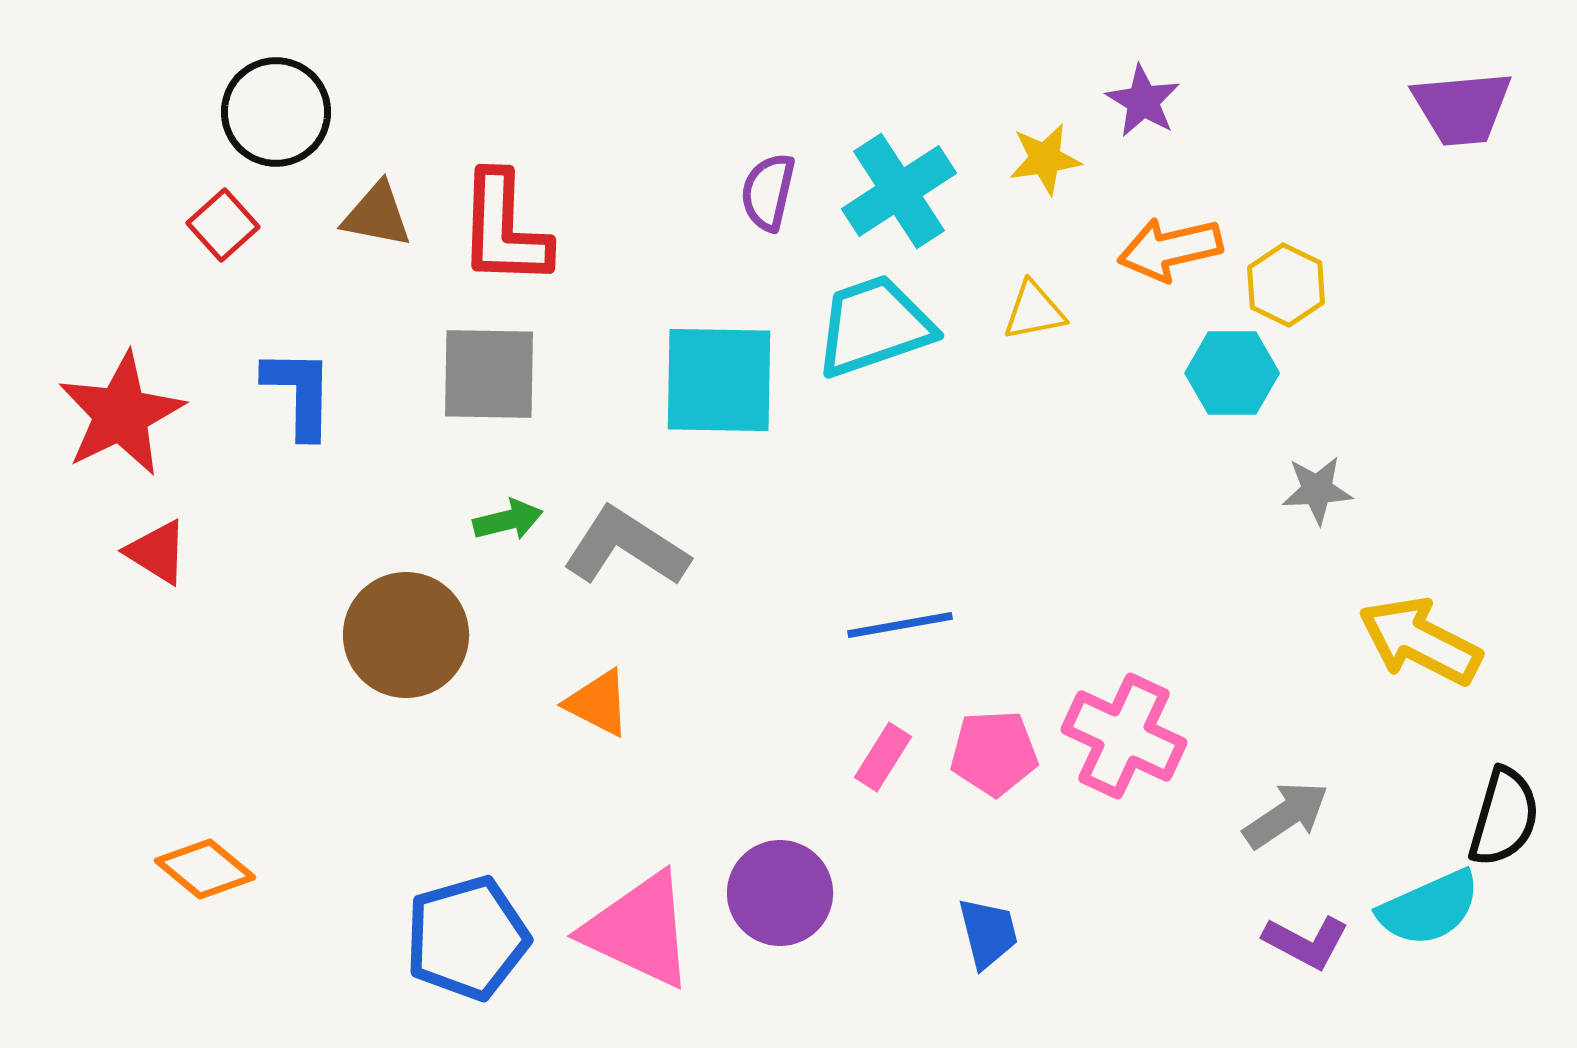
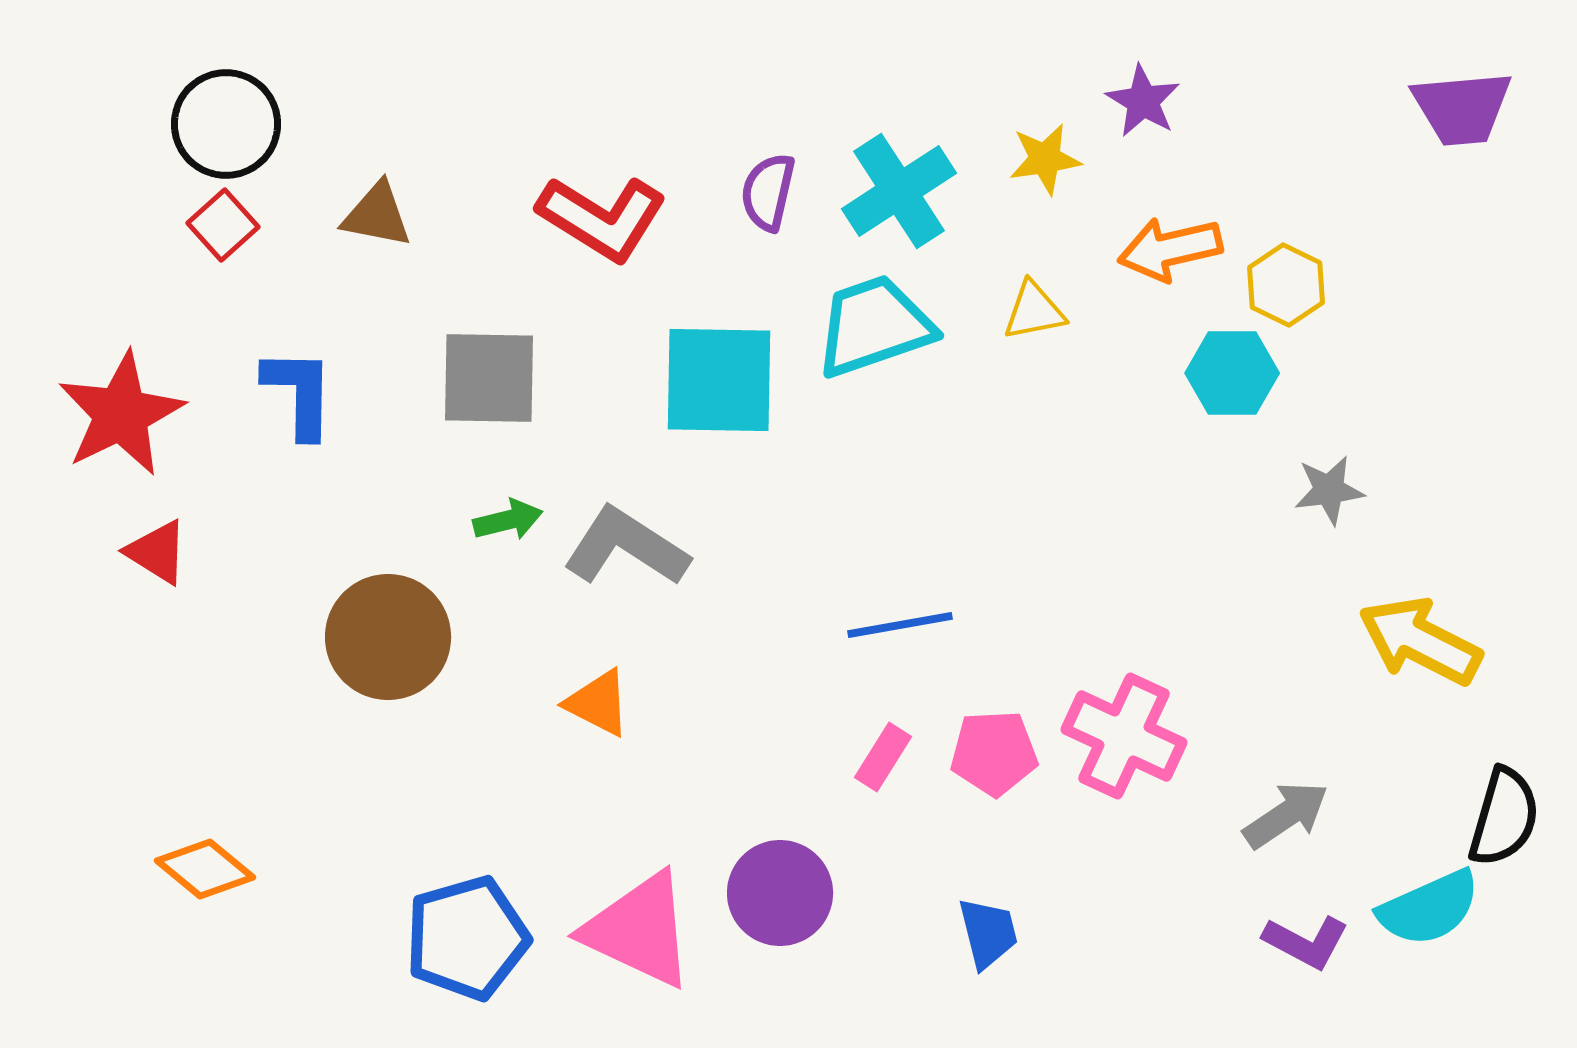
black circle: moved 50 px left, 12 px down
red L-shape: moved 98 px right, 11 px up; rotated 60 degrees counterclockwise
gray square: moved 4 px down
gray star: moved 12 px right; rotated 4 degrees counterclockwise
brown circle: moved 18 px left, 2 px down
